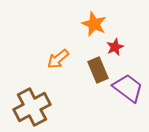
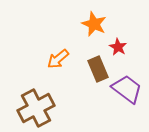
red star: moved 3 px right; rotated 18 degrees counterclockwise
brown rectangle: moved 1 px up
purple trapezoid: moved 1 px left, 1 px down
brown cross: moved 4 px right, 1 px down
